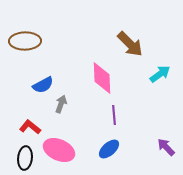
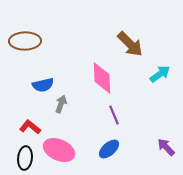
blue semicircle: rotated 15 degrees clockwise
purple line: rotated 18 degrees counterclockwise
